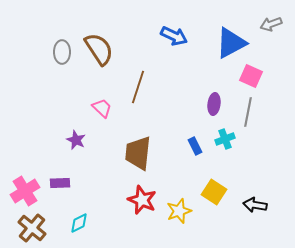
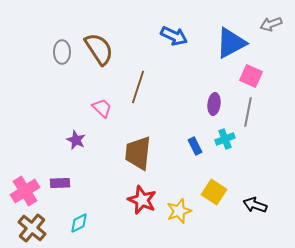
black arrow: rotated 10 degrees clockwise
